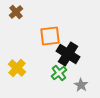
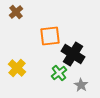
black cross: moved 5 px right
